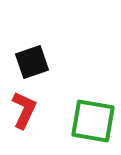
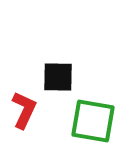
black square: moved 26 px right, 15 px down; rotated 20 degrees clockwise
